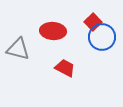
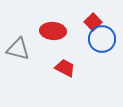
blue circle: moved 2 px down
